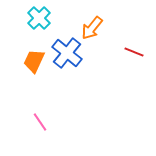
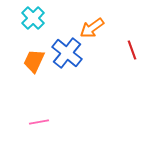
cyan cross: moved 6 px left
orange arrow: rotated 15 degrees clockwise
red line: moved 2 px left, 2 px up; rotated 48 degrees clockwise
pink line: moved 1 px left; rotated 66 degrees counterclockwise
